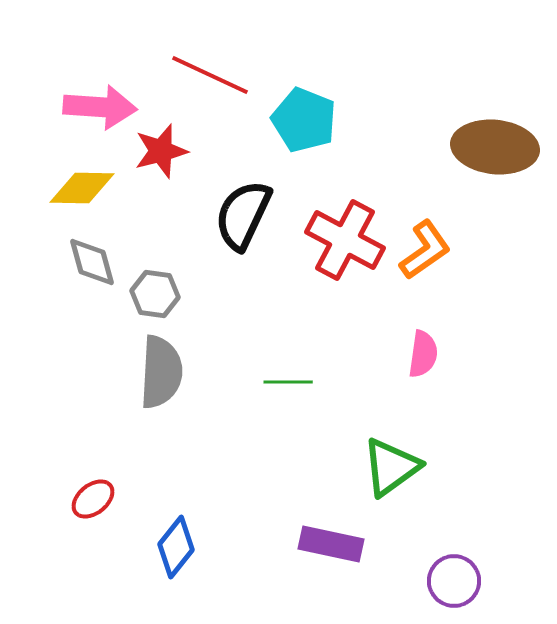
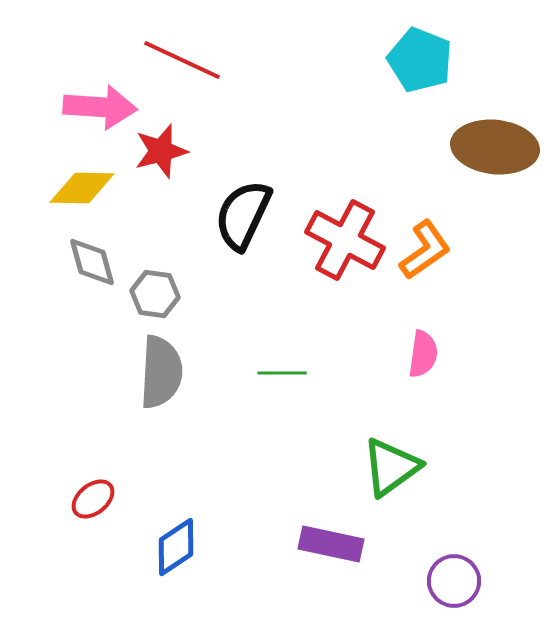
red line: moved 28 px left, 15 px up
cyan pentagon: moved 116 px right, 60 px up
green line: moved 6 px left, 9 px up
blue diamond: rotated 18 degrees clockwise
